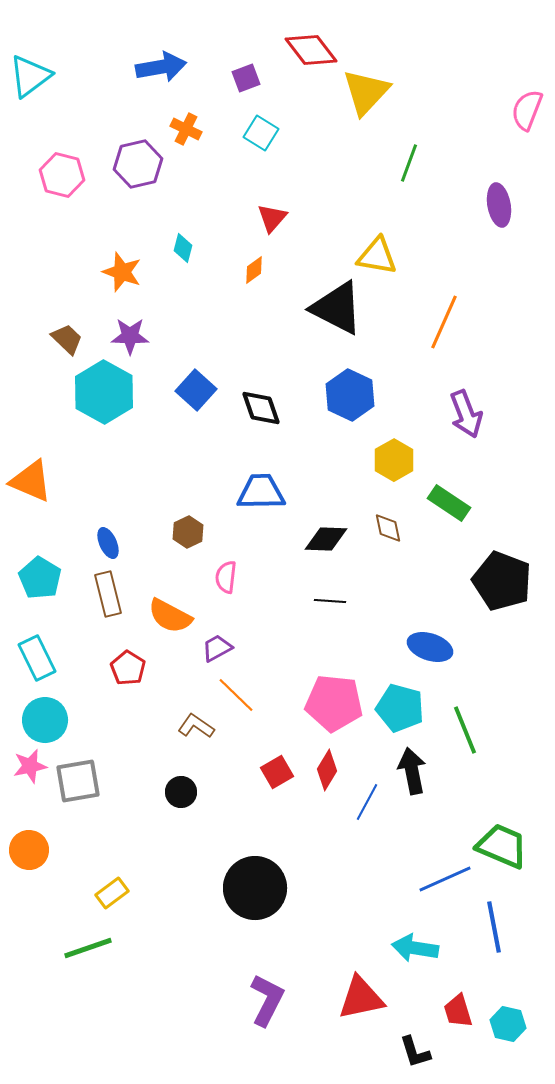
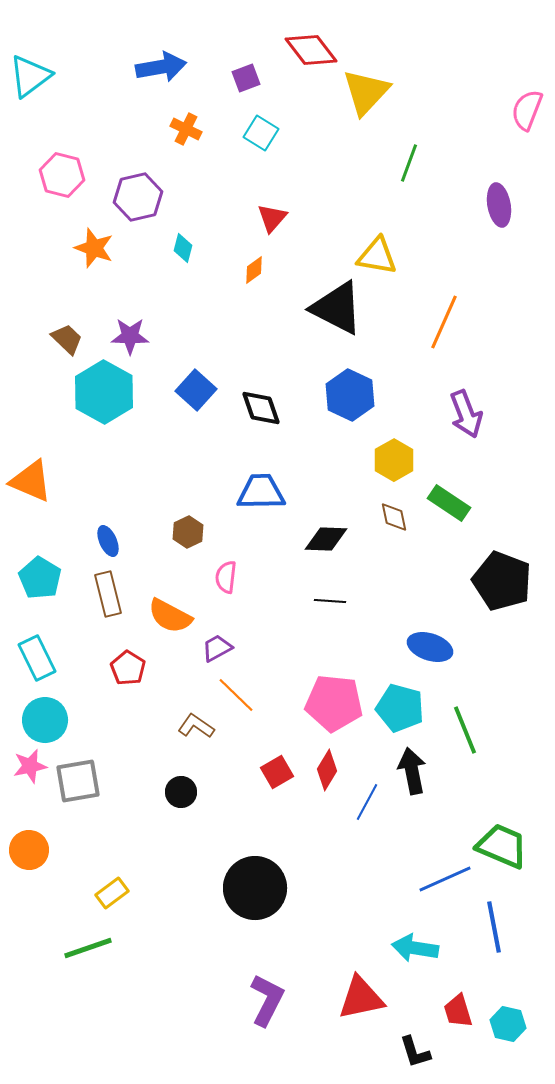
purple hexagon at (138, 164): moved 33 px down
orange star at (122, 272): moved 28 px left, 24 px up
brown diamond at (388, 528): moved 6 px right, 11 px up
blue ellipse at (108, 543): moved 2 px up
